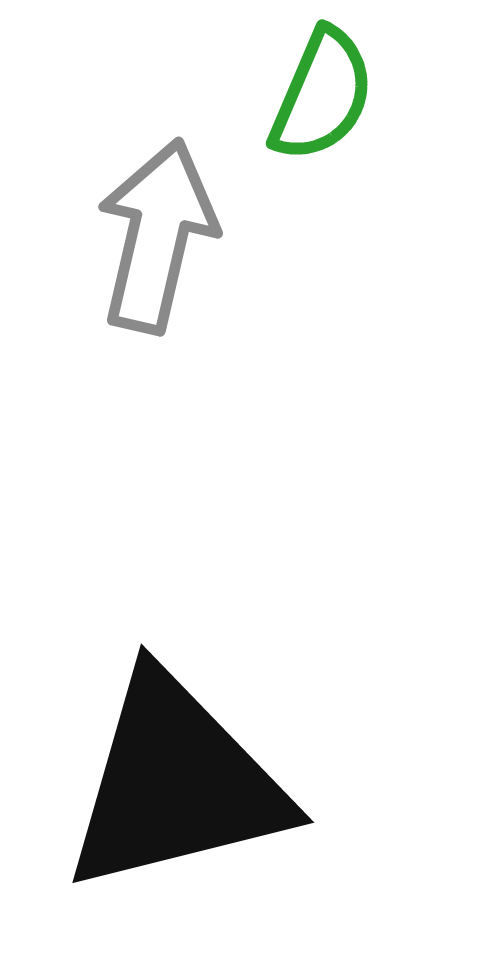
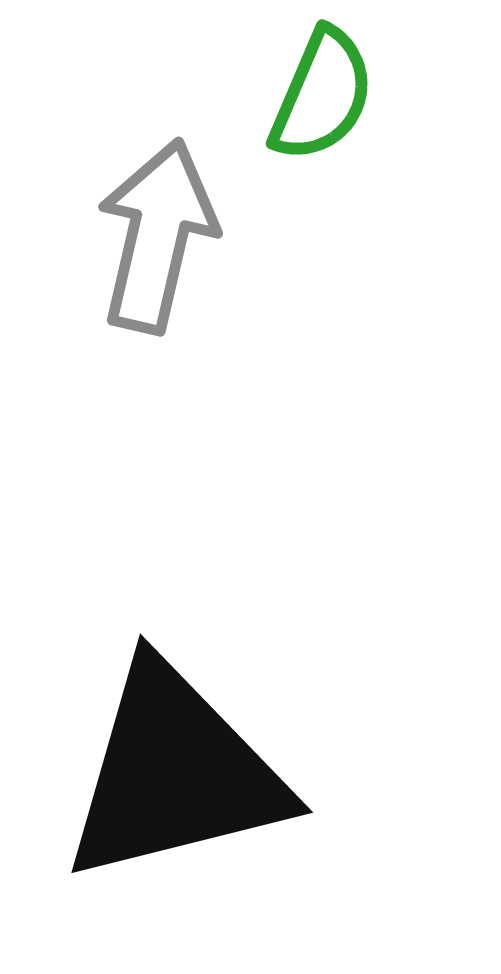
black triangle: moved 1 px left, 10 px up
